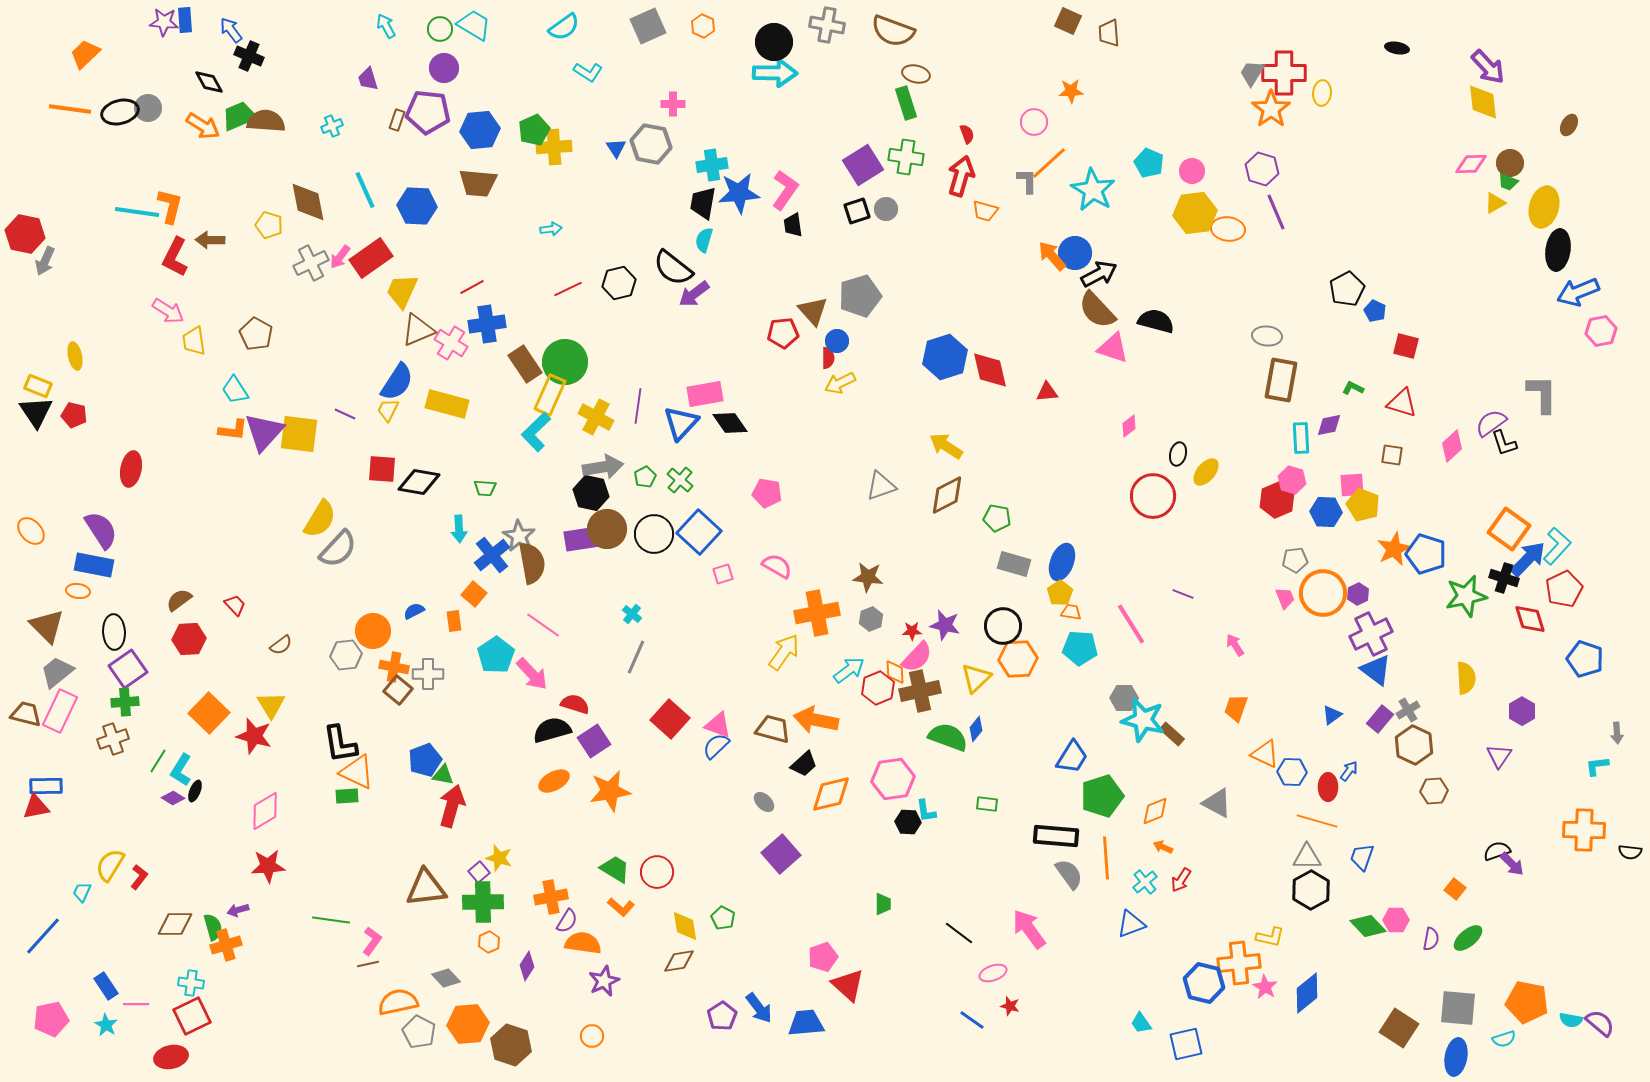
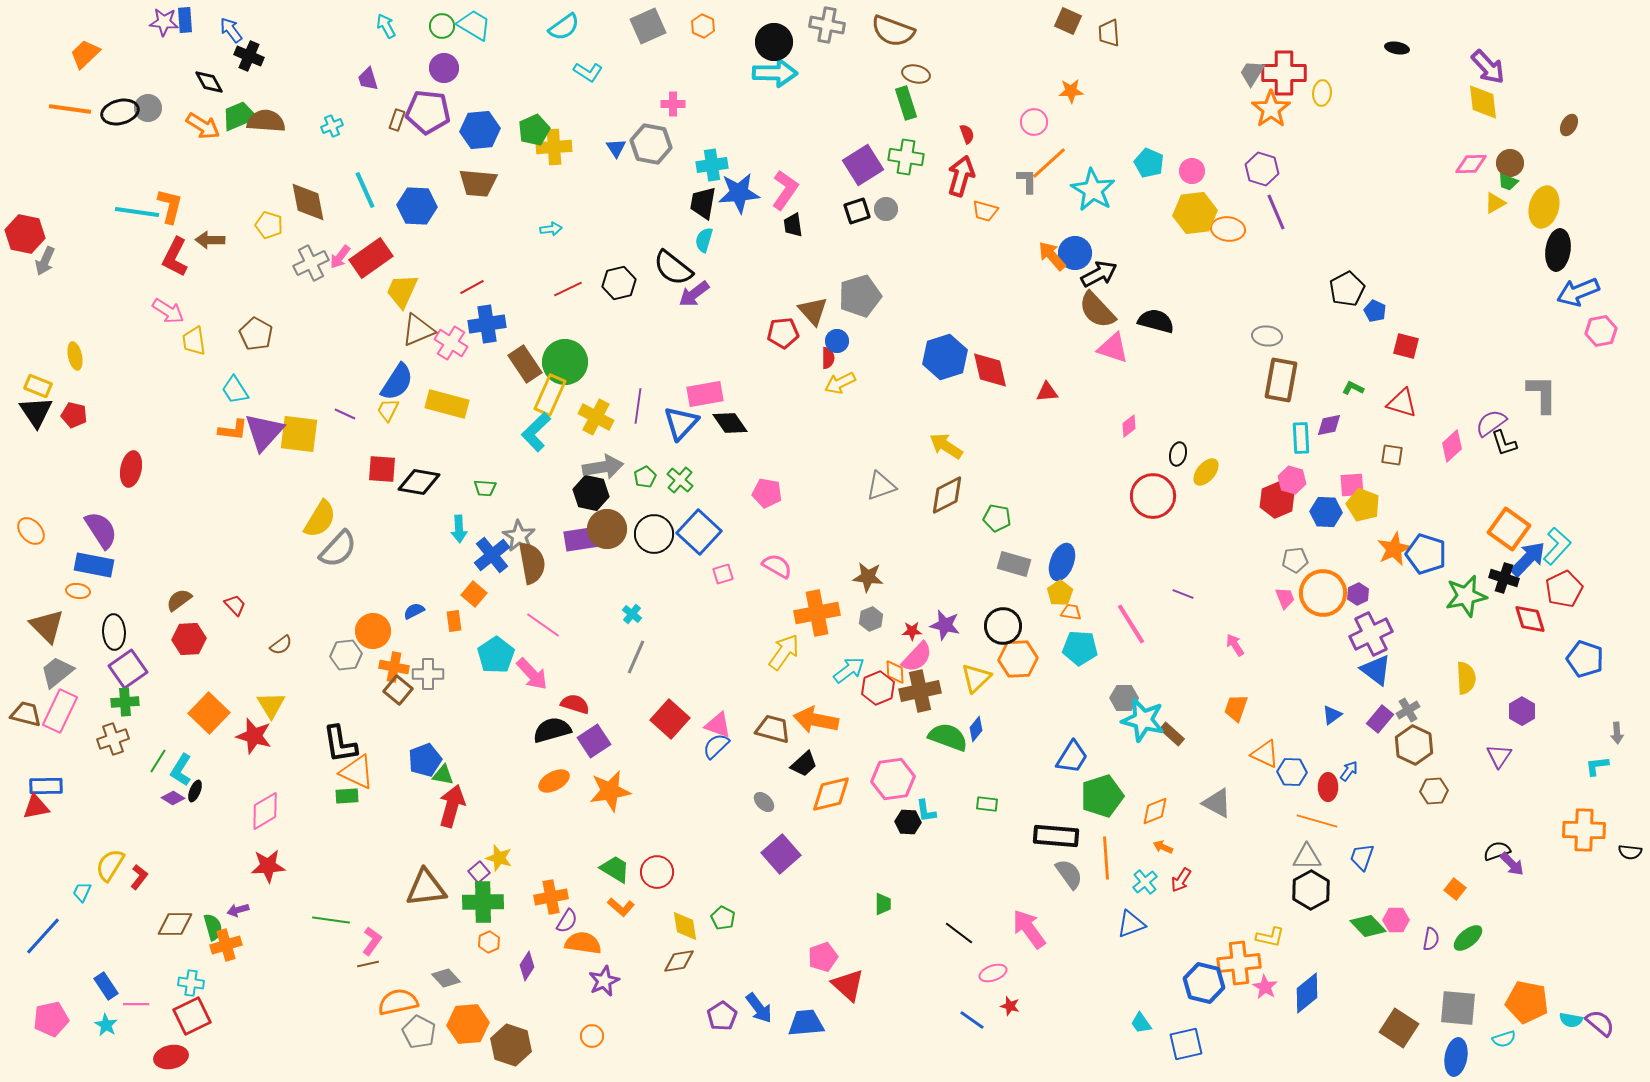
green circle at (440, 29): moved 2 px right, 3 px up
